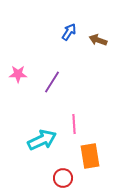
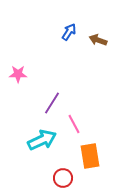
purple line: moved 21 px down
pink line: rotated 24 degrees counterclockwise
